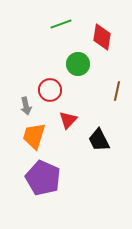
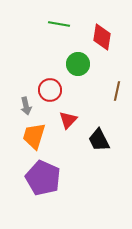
green line: moved 2 px left; rotated 30 degrees clockwise
